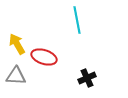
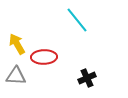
cyan line: rotated 28 degrees counterclockwise
red ellipse: rotated 20 degrees counterclockwise
